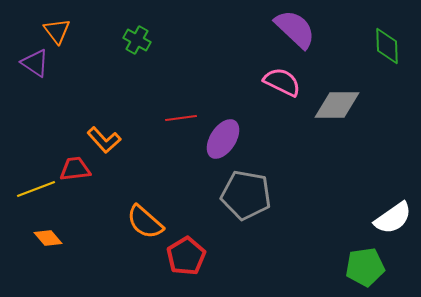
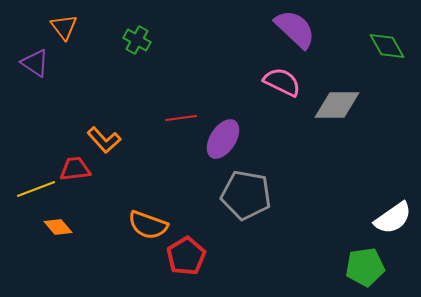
orange triangle: moved 7 px right, 4 px up
green diamond: rotated 27 degrees counterclockwise
orange semicircle: moved 3 px right, 3 px down; rotated 21 degrees counterclockwise
orange diamond: moved 10 px right, 11 px up
